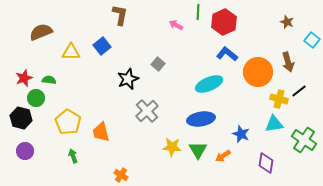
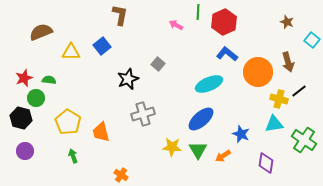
gray cross: moved 4 px left, 3 px down; rotated 25 degrees clockwise
blue ellipse: rotated 32 degrees counterclockwise
